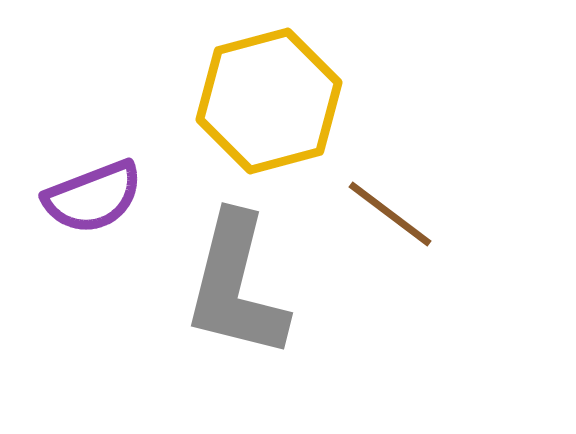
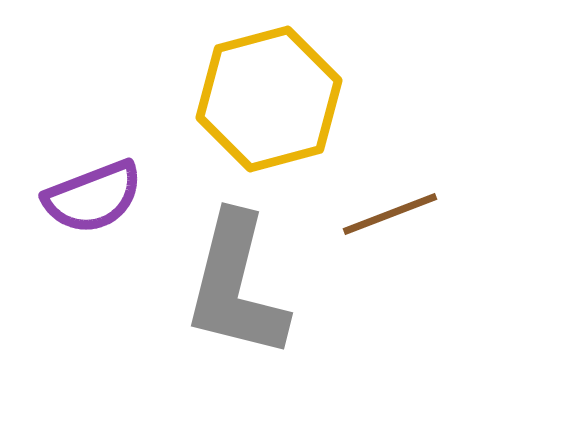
yellow hexagon: moved 2 px up
brown line: rotated 58 degrees counterclockwise
